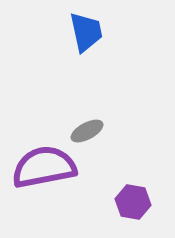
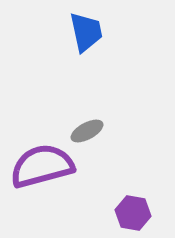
purple semicircle: moved 2 px left, 1 px up; rotated 4 degrees counterclockwise
purple hexagon: moved 11 px down
